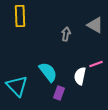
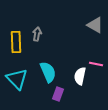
yellow rectangle: moved 4 px left, 26 px down
gray arrow: moved 29 px left
pink line: rotated 32 degrees clockwise
cyan semicircle: rotated 15 degrees clockwise
cyan triangle: moved 7 px up
purple rectangle: moved 1 px left, 1 px down
